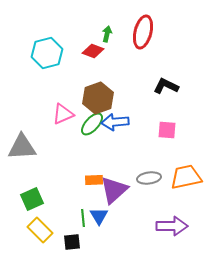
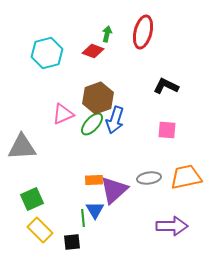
blue arrow: moved 2 px up; rotated 68 degrees counterclockwise
blue triangle: moved 4 px left, 6 px up
